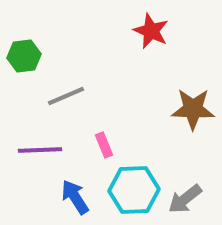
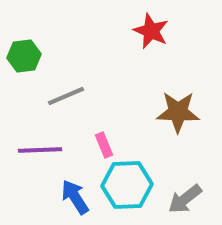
brown star: moved 15 px left, 3 px down
cyan hexagon: moved 7 px left, 5 px up
